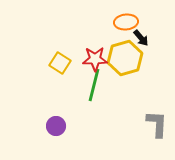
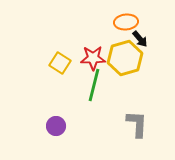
black arrow: moved 1 px left, 1 px down
red star: moved 2 px left, 1 px up
gray L-shape: moved 20 px left
